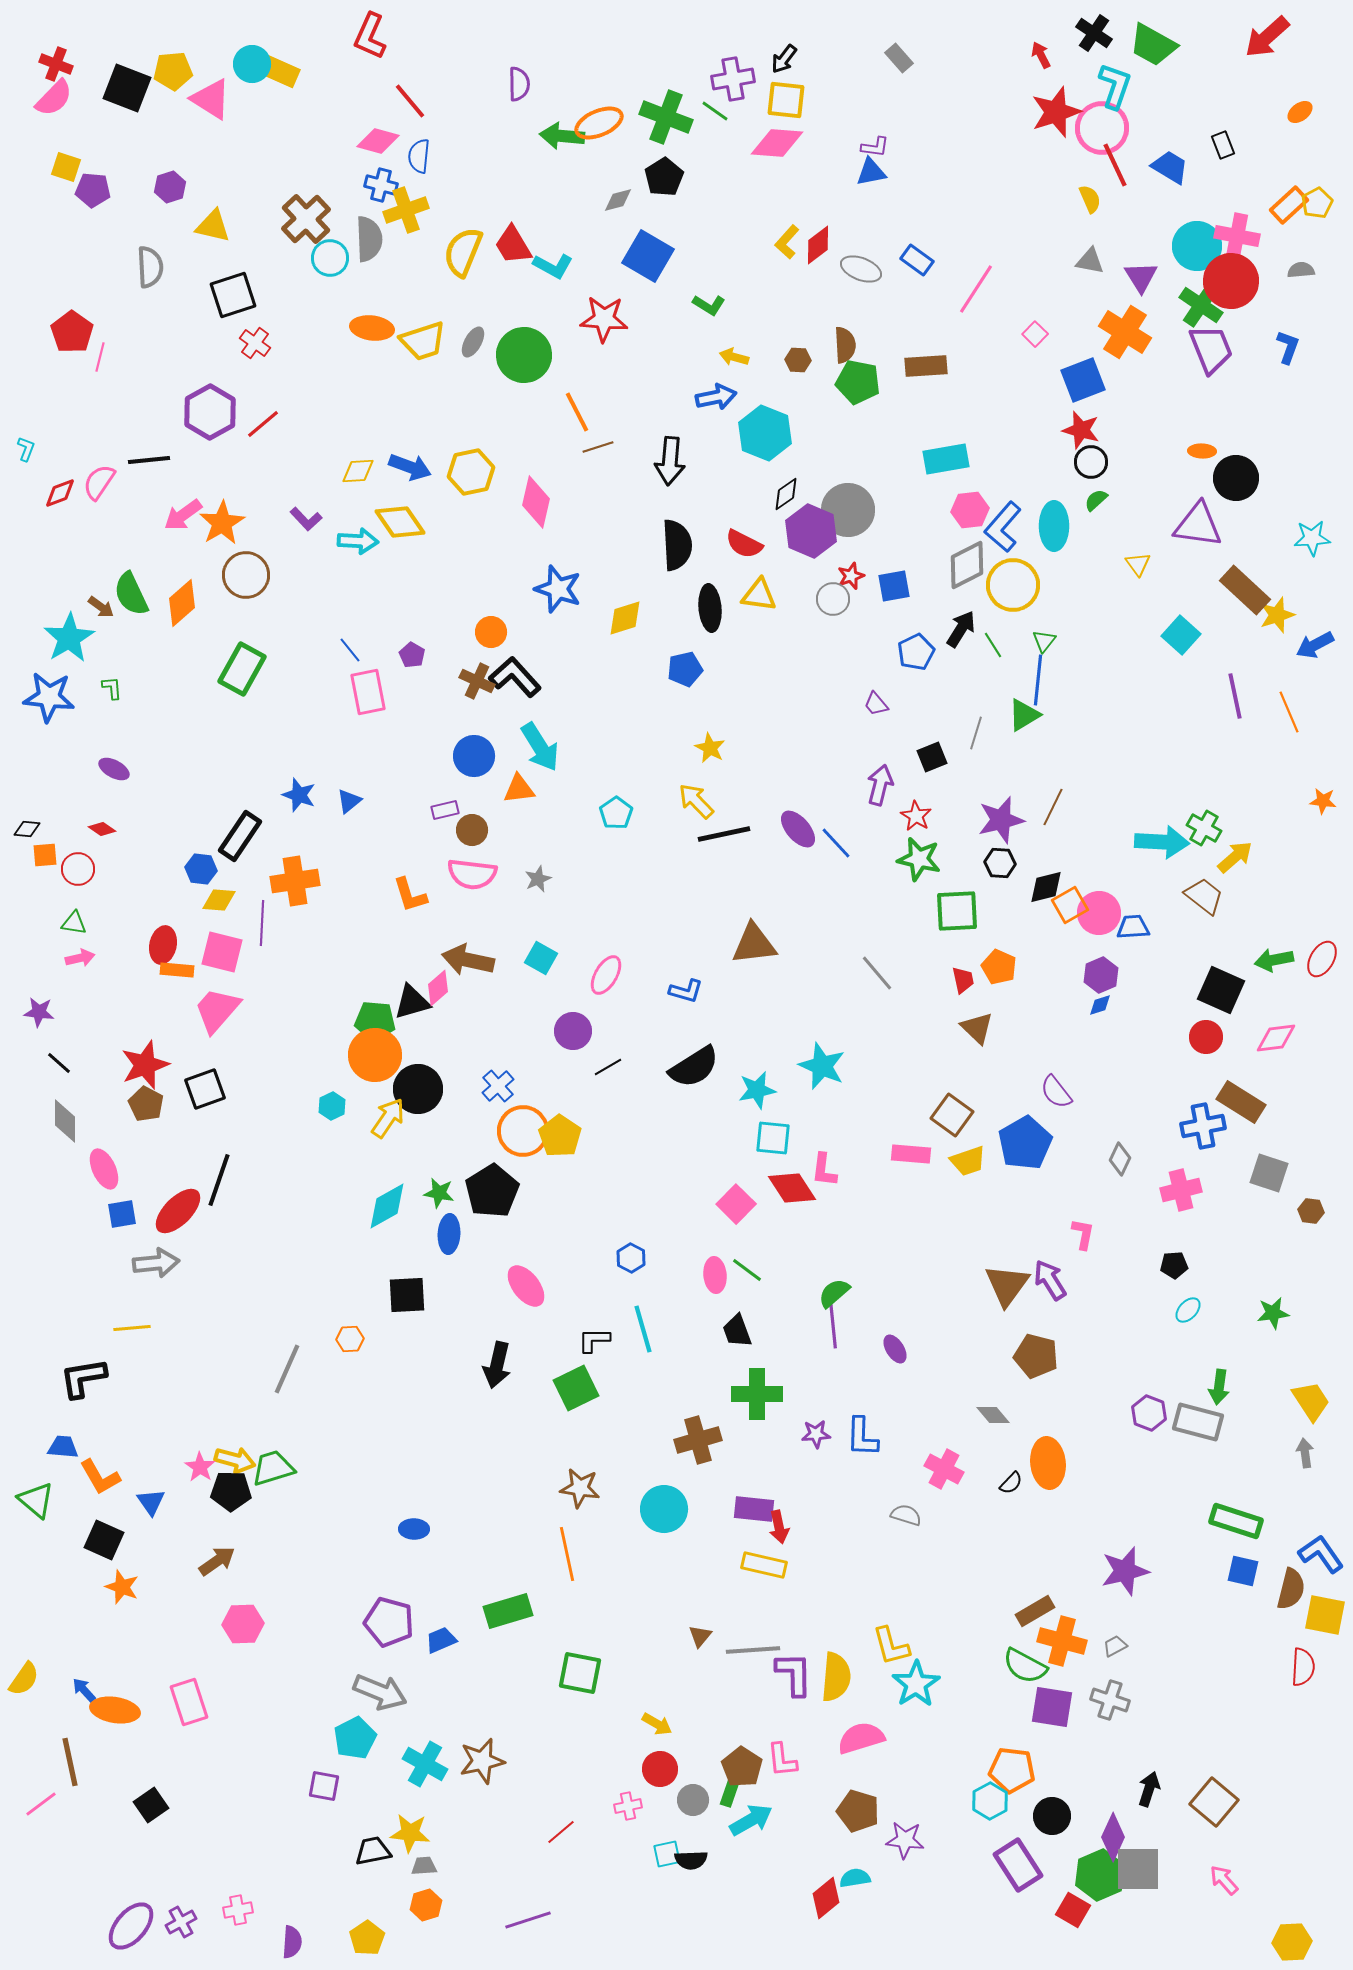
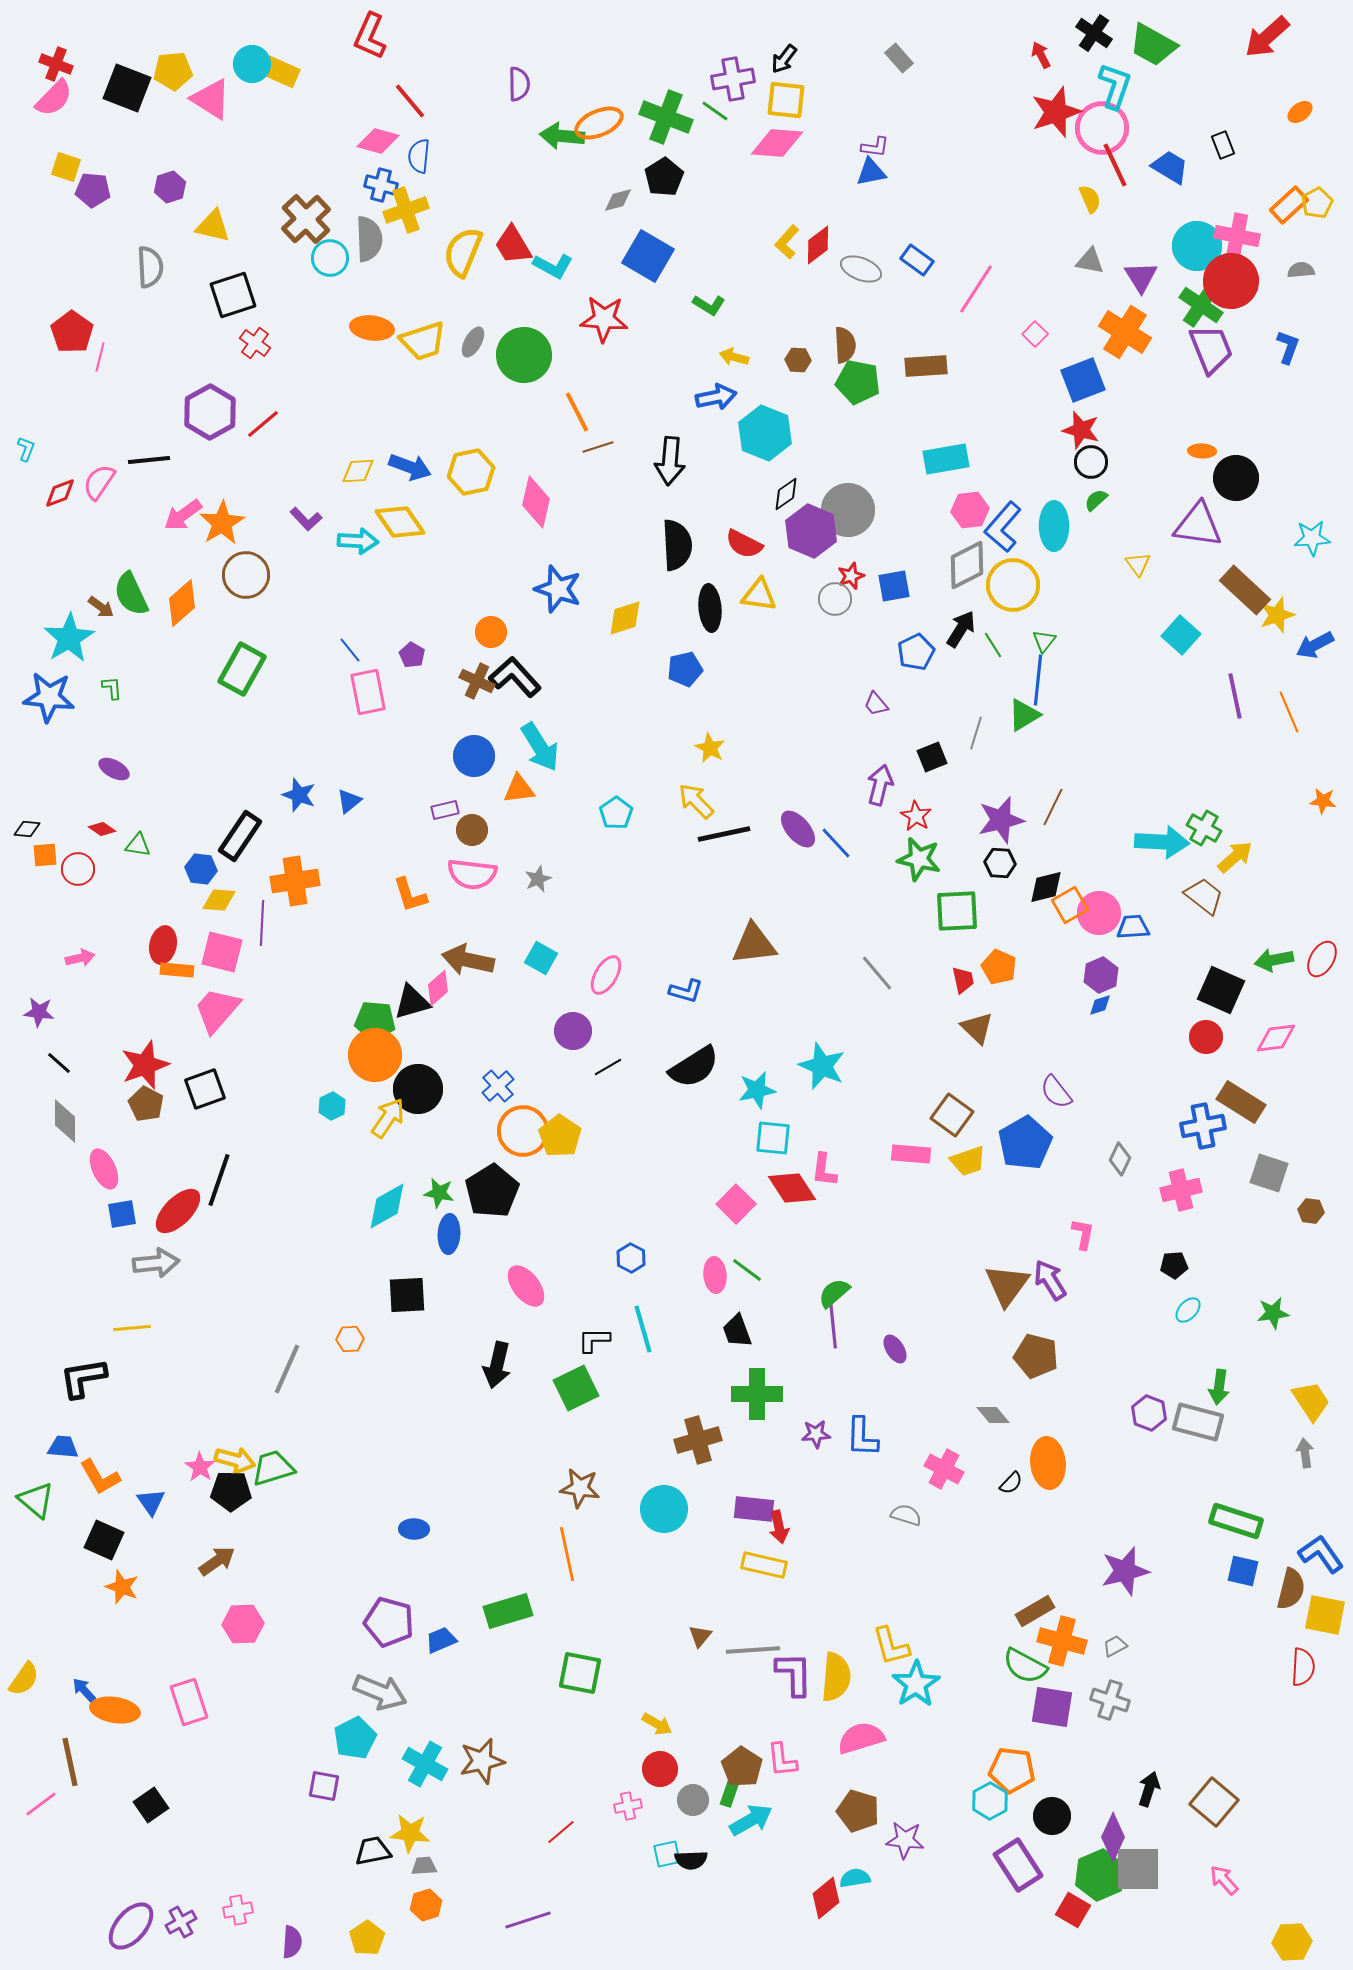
gray circle at (833, 599): moved 2 px right
green triangle at (74, 923): moved 64 px right, 78 px up
